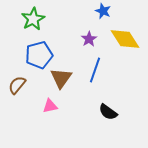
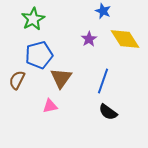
blue line: moved 8 px right, 11 px down
brown semicircle: moved 5 px up; rotated 12 degrees counterclockwise
